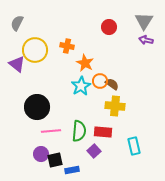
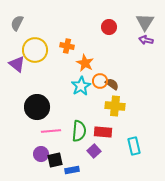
gray triangle: moved 1 px right, 1 px down
